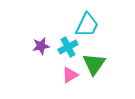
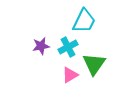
cyan trapezoid: moved 3 px left, 4 px up
